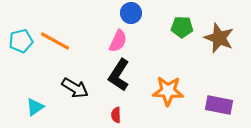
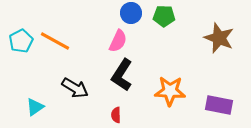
green pentagon: moved 18 px left, 11 px up
cyan pentagon: rotated 15 degrees counterclockwise
black L-shape: moved 3 px right
orange star: moved 2 px right
